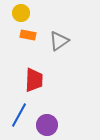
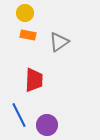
yellow circle: moved 4 px right
gray triangle: moved 1 px down
blue line: rotated 55 degrees counterclockwise
